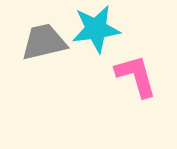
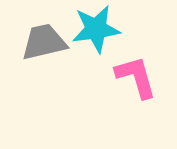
pink L-shape: moved 1 px down
